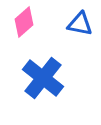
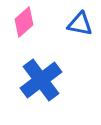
blue cross: moved 2 px left, 2 px down; rotated 15 degrees clockwise
